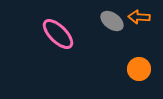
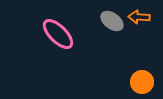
orange circle: moved 3 px right, 13 px down
